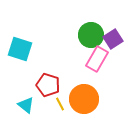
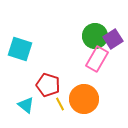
green circle: moved 4 px right, 1 px down
